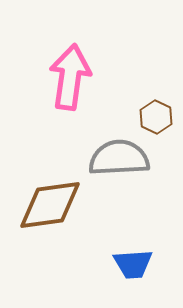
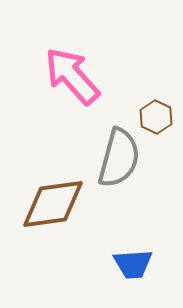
pink arrow: moved 2 px right, 1 px up; rotated 50 degrees counterclockwise
gray semicircle: rotated 108 degrees clockwise
brown diamond: moved 3 px right, 1 px up
